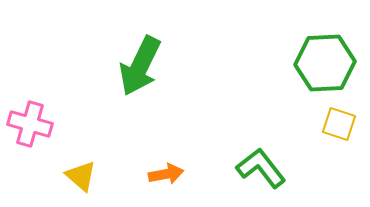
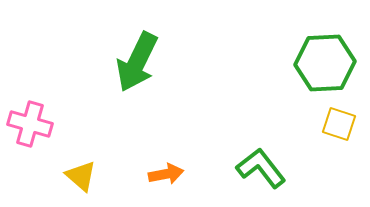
green arrow: moved 3 px left, 4 px up
